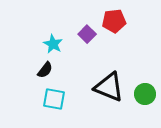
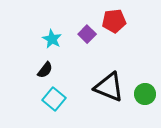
cyan star: moved 1 px left, 5 px up
cyan square: rotated 30 degrees clockwise
